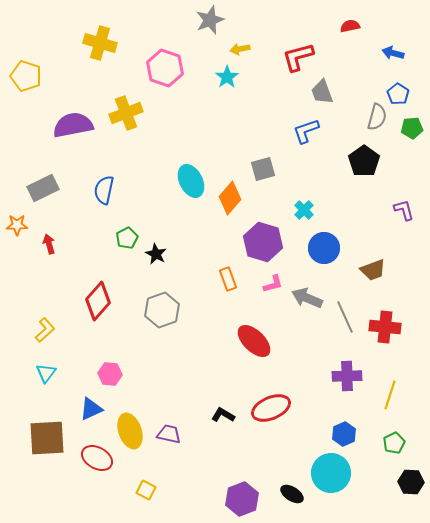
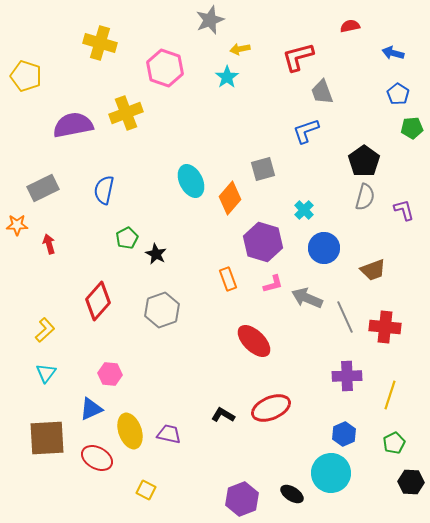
gray semicircle at (377, 117): moved 12 px left, 80 px down
